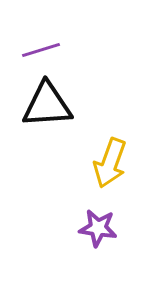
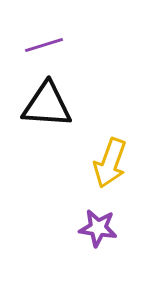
purple line: moved 3 px right, 5 px up
black triangle: rotated 8 degrees clockwise
